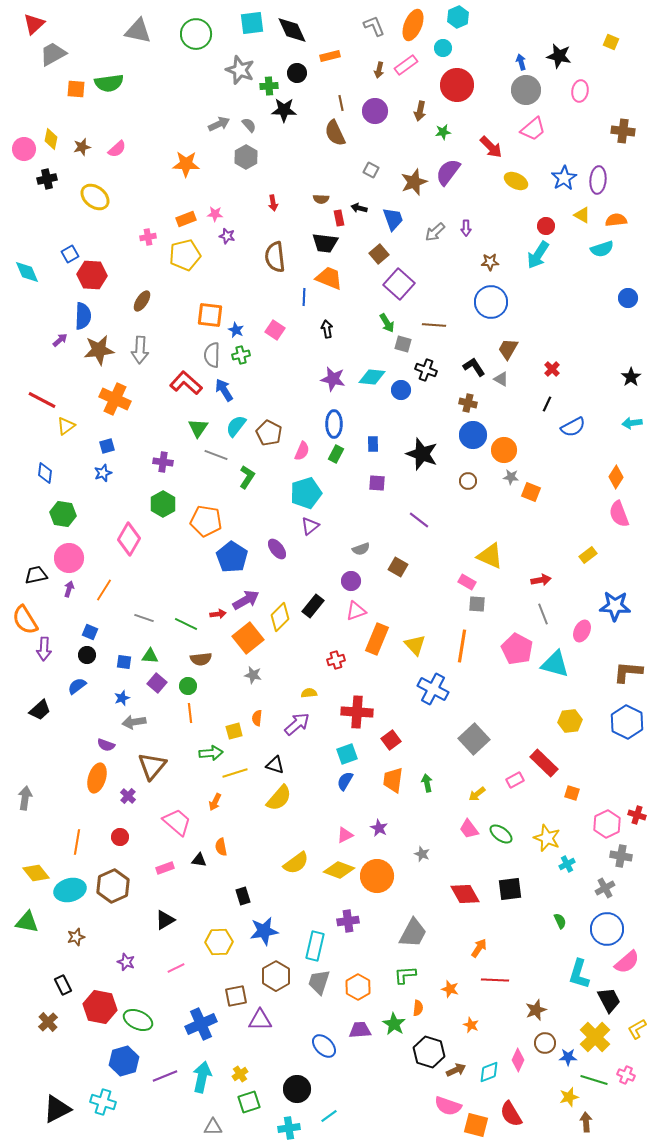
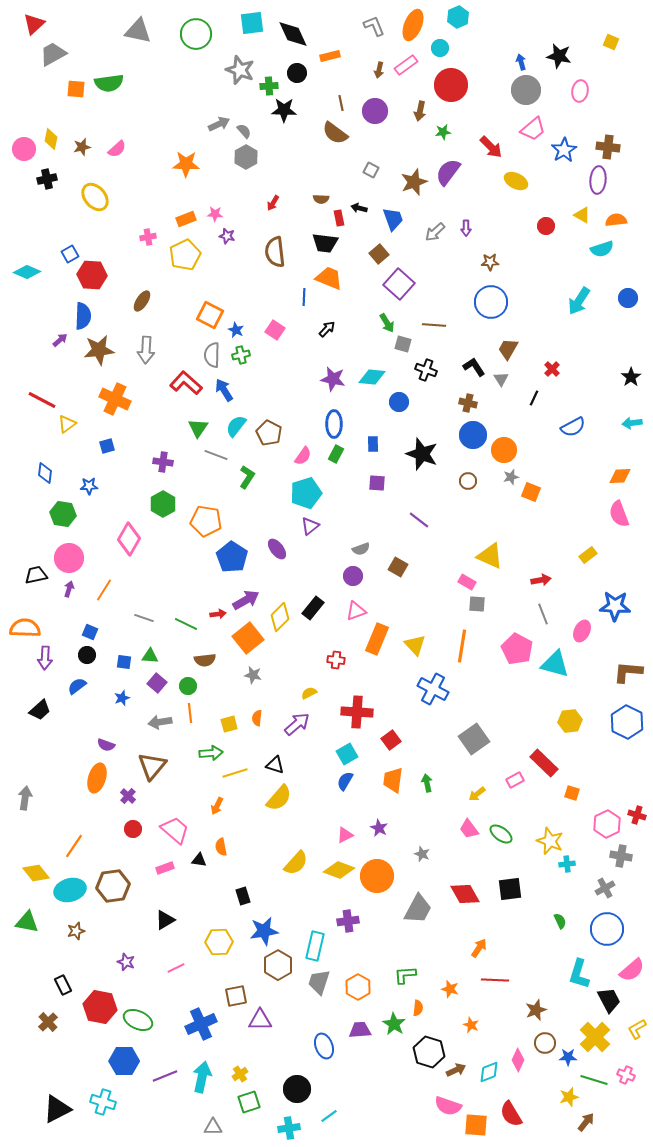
black diamond at (292, 30): moved 1 px right, 4 px down
cyan circle at (443, 48): moved 3 px left
red circle at (457, 85): moved 6 px left
gray semicircle at (249, 125): moved 5 px left, 6 px down
brown cross at (623, 131): moved 15 px left, 16 px down
brown semicircle at (335, 133): rotated 28 degrees counterclockwise
blue star at (564, 178): moved 28 px up
yellow ellipse at (95, 197): rotated 12 degrees clockwise
red arrow at (273, 203): rotated 42 degrees clockwise
yellow pentagon at (185, 255): rotated 12 degrees counterclockwise
cyan arrow at (538, 255): moved 41 px right, 46 px down
brown semicircle at (275, 257): moved 5 px up
cyan diamond at (27, 272): rotated 44 degrees counterclockwise
orange square at (210, 315): rotated 20 degrees clockwise
black arrow at (327, 329): rotated 54 degrees clockwise
gray arrow at (140, 350): moved 6 px right
gray triangle at (501, 379): rotated 28 degrees clockwise
blue circle at (401, 390): moved 2 px left, 12 px down
black line at (547, 404): moved 13 px left, 6 px up
yellow triangle at (66, 426): moved 1 px right, 2 px up
pink semicircle at (302, 451): moved 1 px right, 5 px down; rotated 12 degrees clockwise
blue star at (103, 473): moved 14 px left, 13 px down; rotated 18 degrees clockwise
gray star at (511, 477): rotated 21 degrees counterclockwise
orange diamond at (616, 477): moved 4 px right, 1 px up; rotated 55 degrees clockwise
purple circle at (351, 581): moved 2 px right, 5 px up
black rectangle at (313, 606): moved 2 px down
orange semicircle at (25, 620): moved 8 px down; rotated 124 degrees clockwise
purple arrow at (44, 649): moved 1 px right, 9 px down
brown semicircle at (201, 659): moved 4 px right, 1 px down
red cross at (336, 660): rotated 24 degrees clockwise
yellow semicircle at (309, 693): rotated 21 degrees counterclockwise
gray arrow at (134, 722): moved 26 px right
yellow square at (234, 731): moved 5 px left, 7 px up
gray square at (474, 739): rotated 8 degrees clockwise
cyan square at (347, 754): rotated 10 degrees counterclockwise
orange arrow at (215, 802): moved 2 px right, 4 px down
pink trapezoid at (177, 822): moved 2 px left, 8 px down
red circle at (120, 837): moved 13 px right, 8 px up
yellow star at (547, 838): moved 3 px right, 3 px down
orange line at (77, 842): moved 3 px left, 4 px down; rotated 25 degrees clockwise
yellow semicircle at (296, 863): rotated 12 degrees counterclockwise
cyan cross at (567, 864): rotated 21 degrees clockwise
brown hexagon at (113, 886): rotated 16 degrees clockwise
gray trapezoid at (413, 933): moved 5 px right, 24 px up
brown star at (76, 937): moved 6 px up
pink semicircle at (627, 962): moved 5 px right, 8 px down
brown hexagon at (276, 976): moved 2 px right, 11 px up
blue ellipse at (324, 1046): rotated 25 degrees clockwise
blue hexagon at (124, 1061): rotated 16 degrees clockwise
brown arrow at (586, 1122): rotated 42 degrees clockwise
orange square at (476, 1125): rotated 10 degrees counterclockwise
